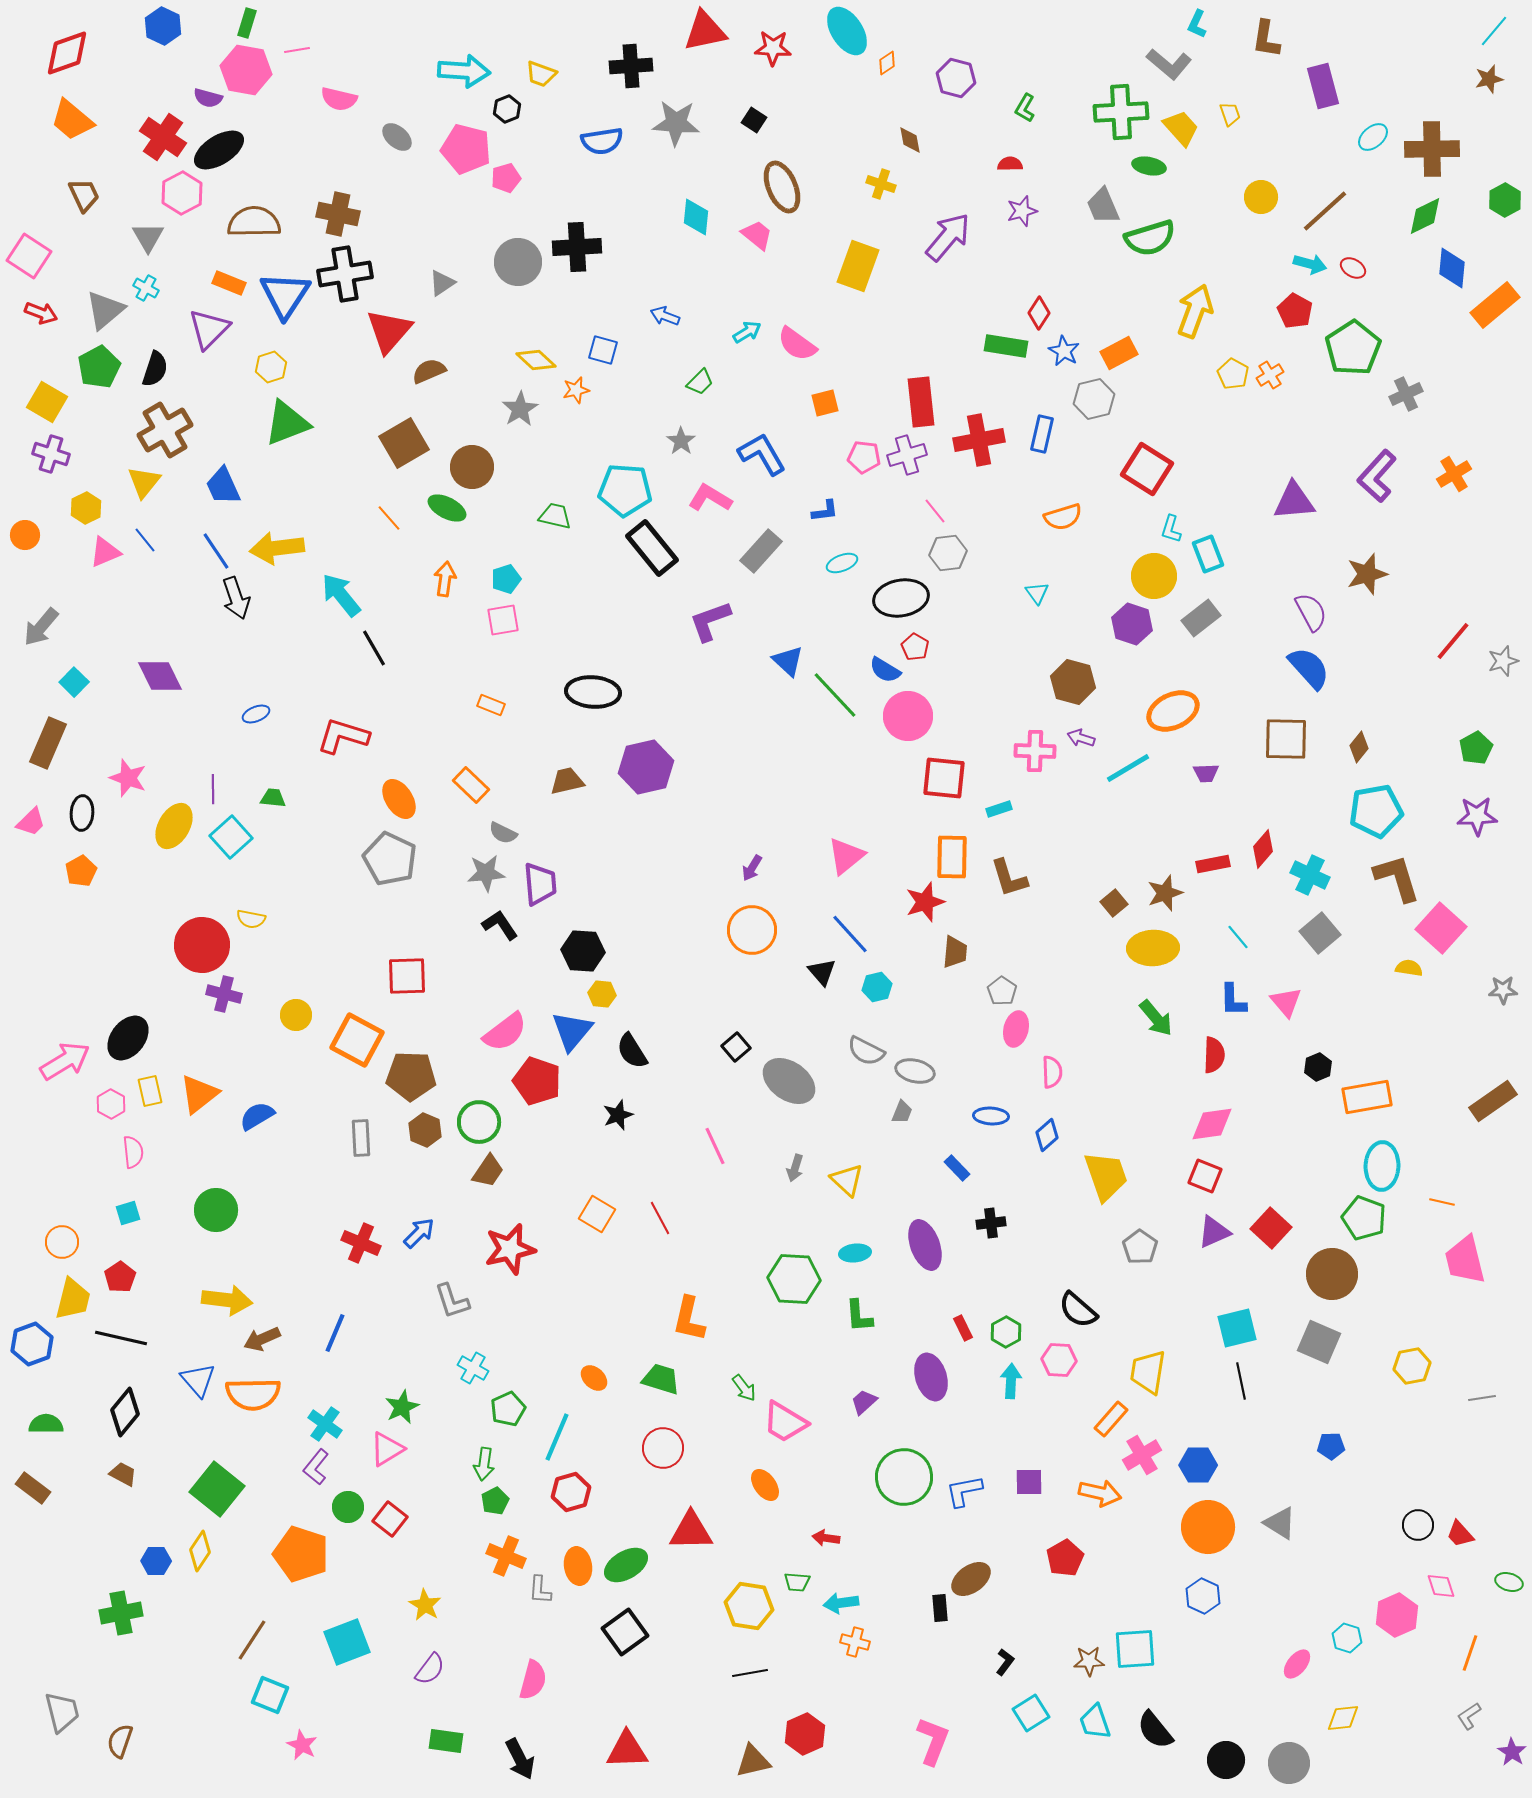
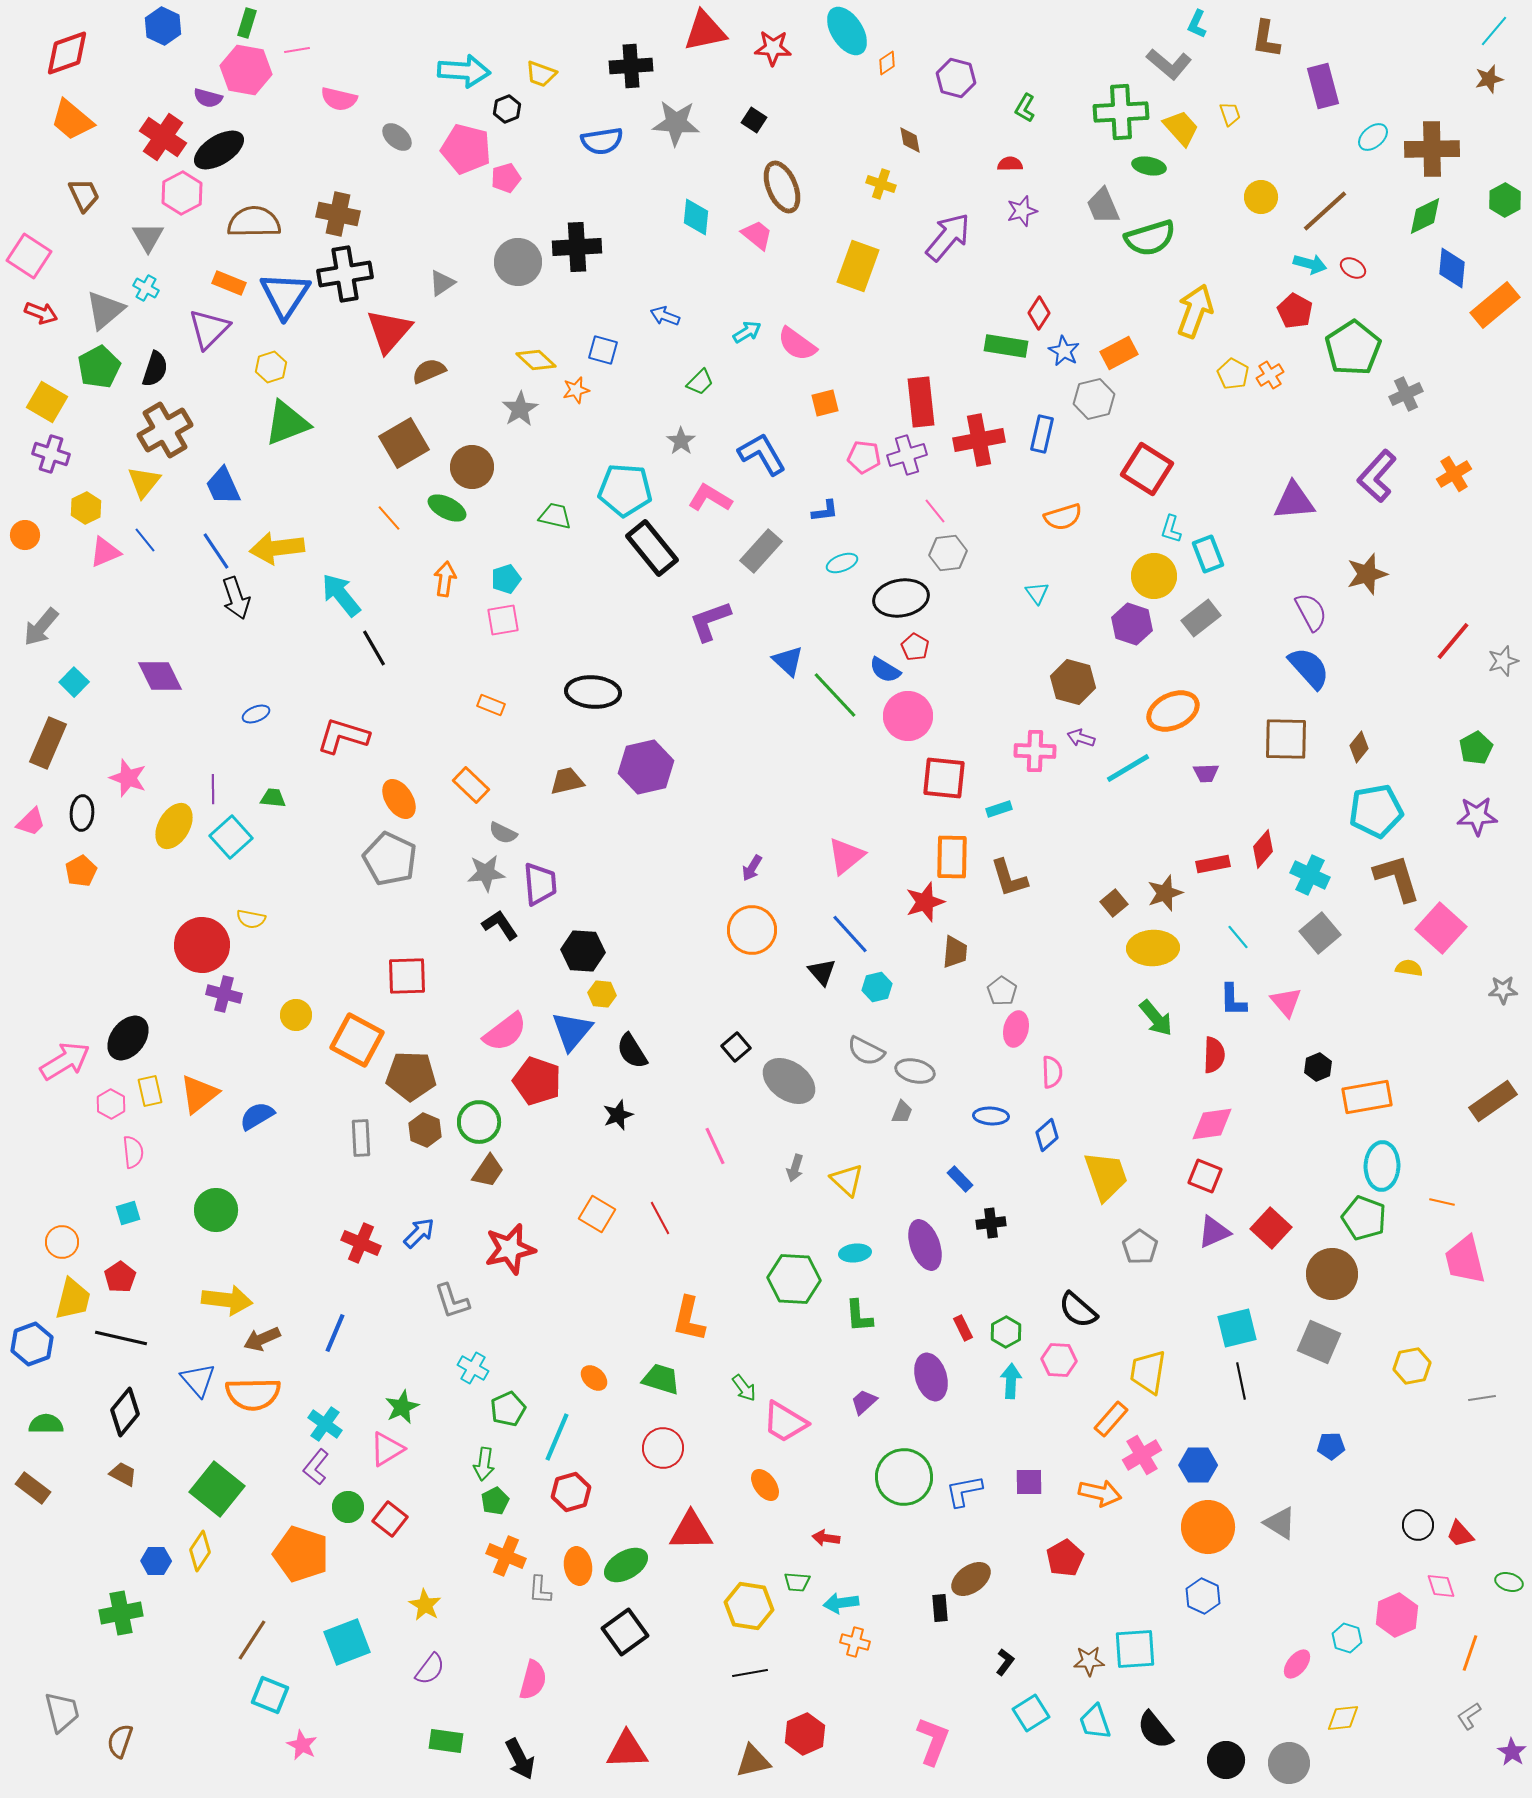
blue rectangle at (957, 1168): moved 3 px right, 11 px down
